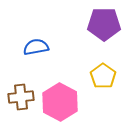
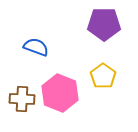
blue semicircle: rotated 30 degrees clockwise
brown cross: moved 1 px right, 2 px down; rotated 10 degrees clockwise
pink hexagon: moved 9 px up; rotated 6 degrees counterclockwise
